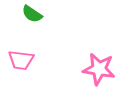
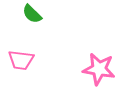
green semicircle: rotated 10 degrees clockwise
